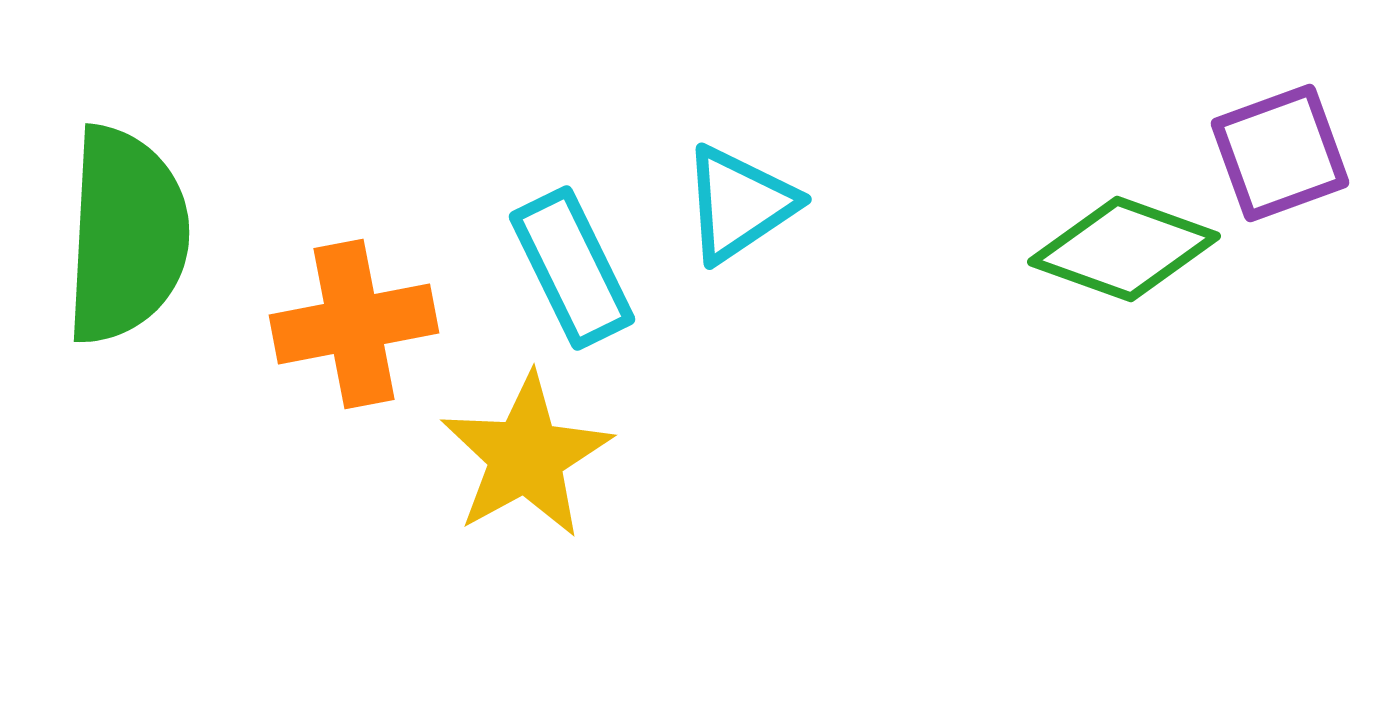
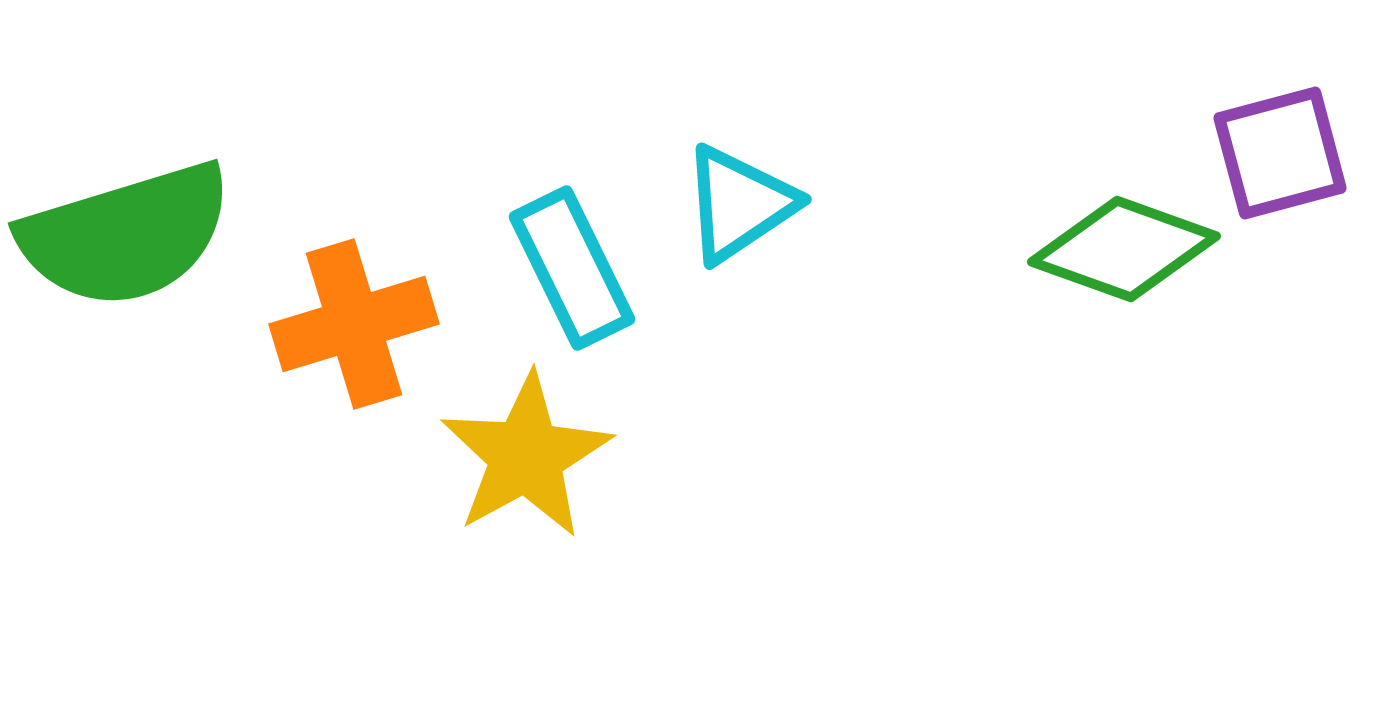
purple square: rotated 5 degrees clockwise
green semicircle: rotated 70 degrees clockwise
orange cross: rotated 6 degrees counterclockwise
